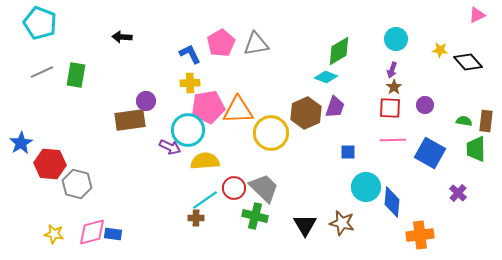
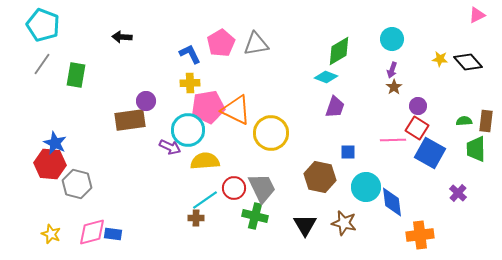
cyan pentagon at (40, 23): moved 3 px right, 2 px down
cyan circle at (396, 39): moved 4 px left
yellow star at (440, 50): moved 9 px down
gray line at (42, 72): moved 8 px up; rotated 30 degrees counterclockwise
purple circle at (425, 105): moved 7 px left, 1 px down
red square at (390, 108): moved 27 px right, 20 px down; rotated 30 degrees clockwise
orange triangle at (238, 110): moved 2 px left; rotated 28 degrees clockwise
brown hexagon at (306, 113): moved 14 px right, 64 px down; rotated 24 degrees counterclockwise
green semicircle at (464, 121): rotated 14 degrees counterclockwise
blue star at (21, 143): moved 34 px right; rotated 15 degrees counterclockwise
gray trapezoid at (264, 188): moved 2 px left; rotated 20 degrees clockwise
blue diamond at (392, 202): rotated 12 degrees counterclockwise
brown star at (342, 223): moved 2 px right
yellow star at (54, 234): moved 3 px left; rotated 12 degrees clockwise
